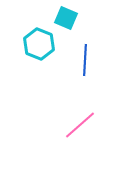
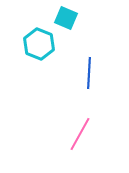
blue line: moved 4 px right, 13 px down
pink line: moved 9 px down; rotated 20 degrees counterclockwise
